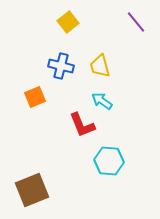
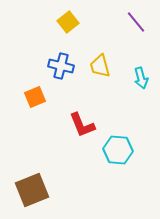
cyan arrow: moved 39 px right, 23 px up; rotated 140 degrees counterclockwise
cyan hexagon: moved 9 px right, 11 px up
